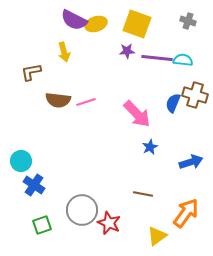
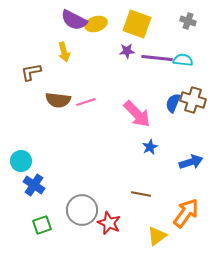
brown cross: moved 2 px left, 5 px down
brown line: moved 2 px left
